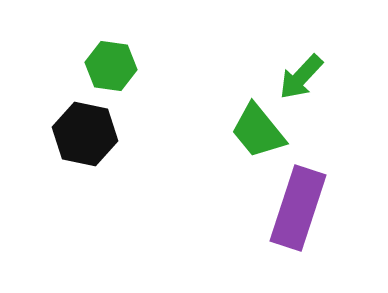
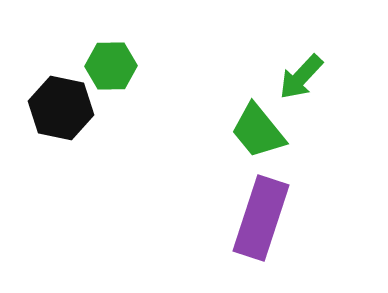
green hexagon: rotated 9 degrees counterclockwise
black hexagon: moved 24 px left, 26 px up
purple rectangle: moved 37 px left, 10 px down
